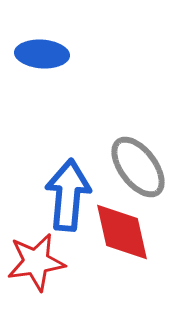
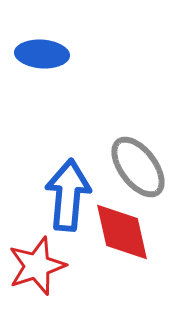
red star: moved 1 px right, 4 px down; rotated 10 degrees counterclockwise
